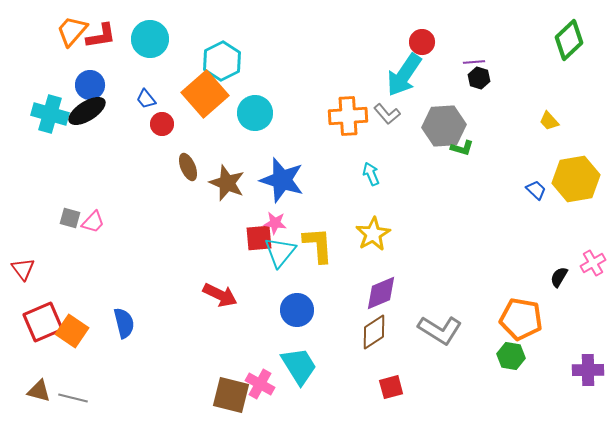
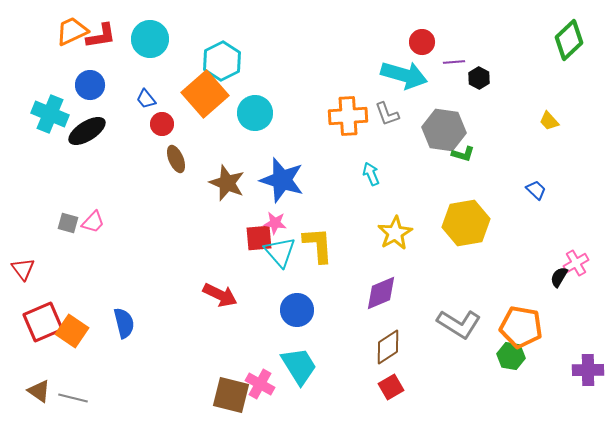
orange trapezoid at (72, 31): rotated 24 degrees clockwise
purple line at (474, 62): moved 20 px left
cyan arrow at (404, 75): rotated 108 degrees counterclockwise
black hexagon at (479, 78): rotated 10 degrees clockwise
black ellipse at (87, 111): moved 20 px down
cyan cross at (50, 114): rotated 6 degrees clockwise
gray L-shape at (387, 114): rotated 20 degrees clockwise
gray hexagon at (444, 126): moved 4 px down; rotated 12 degrees clockwise
green L-shape at (462, 148): moved 1 px right, 6 px down
brown ellipse at (188, 167): moved 12 px left, 8 px up
yellow hexagon at (576, 179): moved 110 px left, 44 px down
gray square at (70, 218): moved 2 px left, 5 px down
yellow star at (373, 234): moved 22 px right, 1 px up
cyan triangle at (280, 252): rotated 20 degrees counterclockwise
pink cross at (593, 263): moved 17 px left
orange pentagon at (521, 319): moved 8 px down
gray L-shape at (440, 330): moved 19 px right, 6 px up
brown diamond at (374, 332): moved 14 px right, 15 px down
red square at (391, 387): rotated 15 degrees counterclockwise
brown triangle at (39, 391): rotated 20 degrees clockwise
